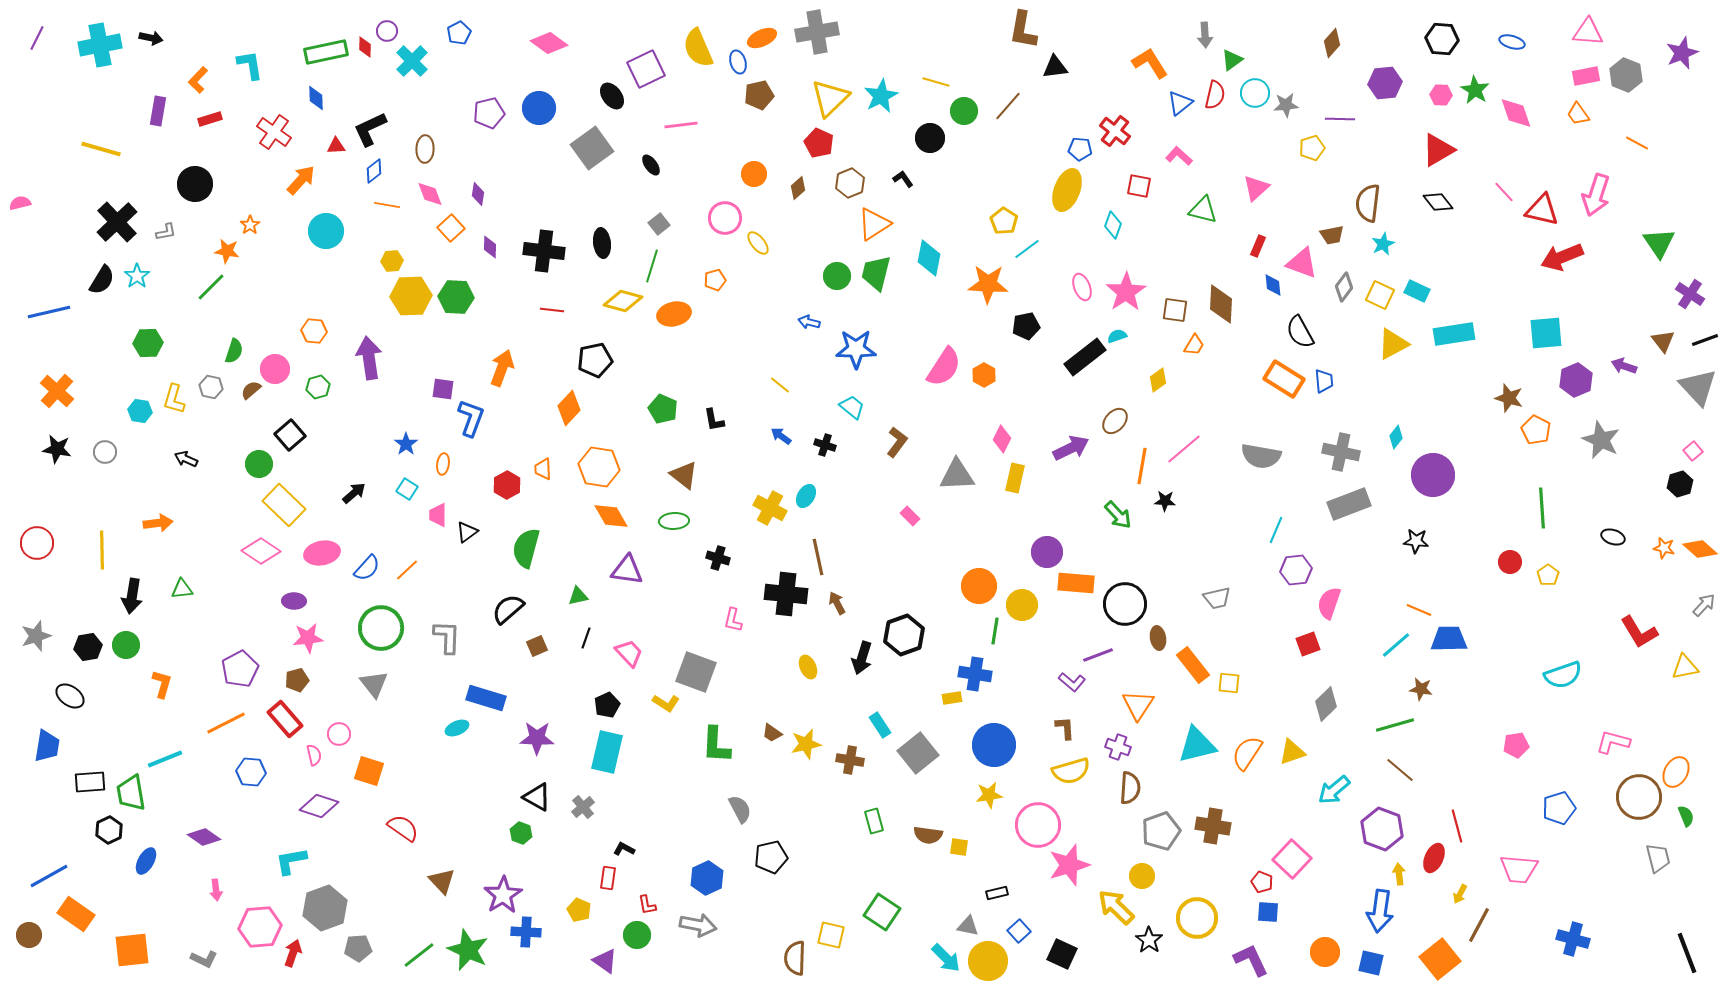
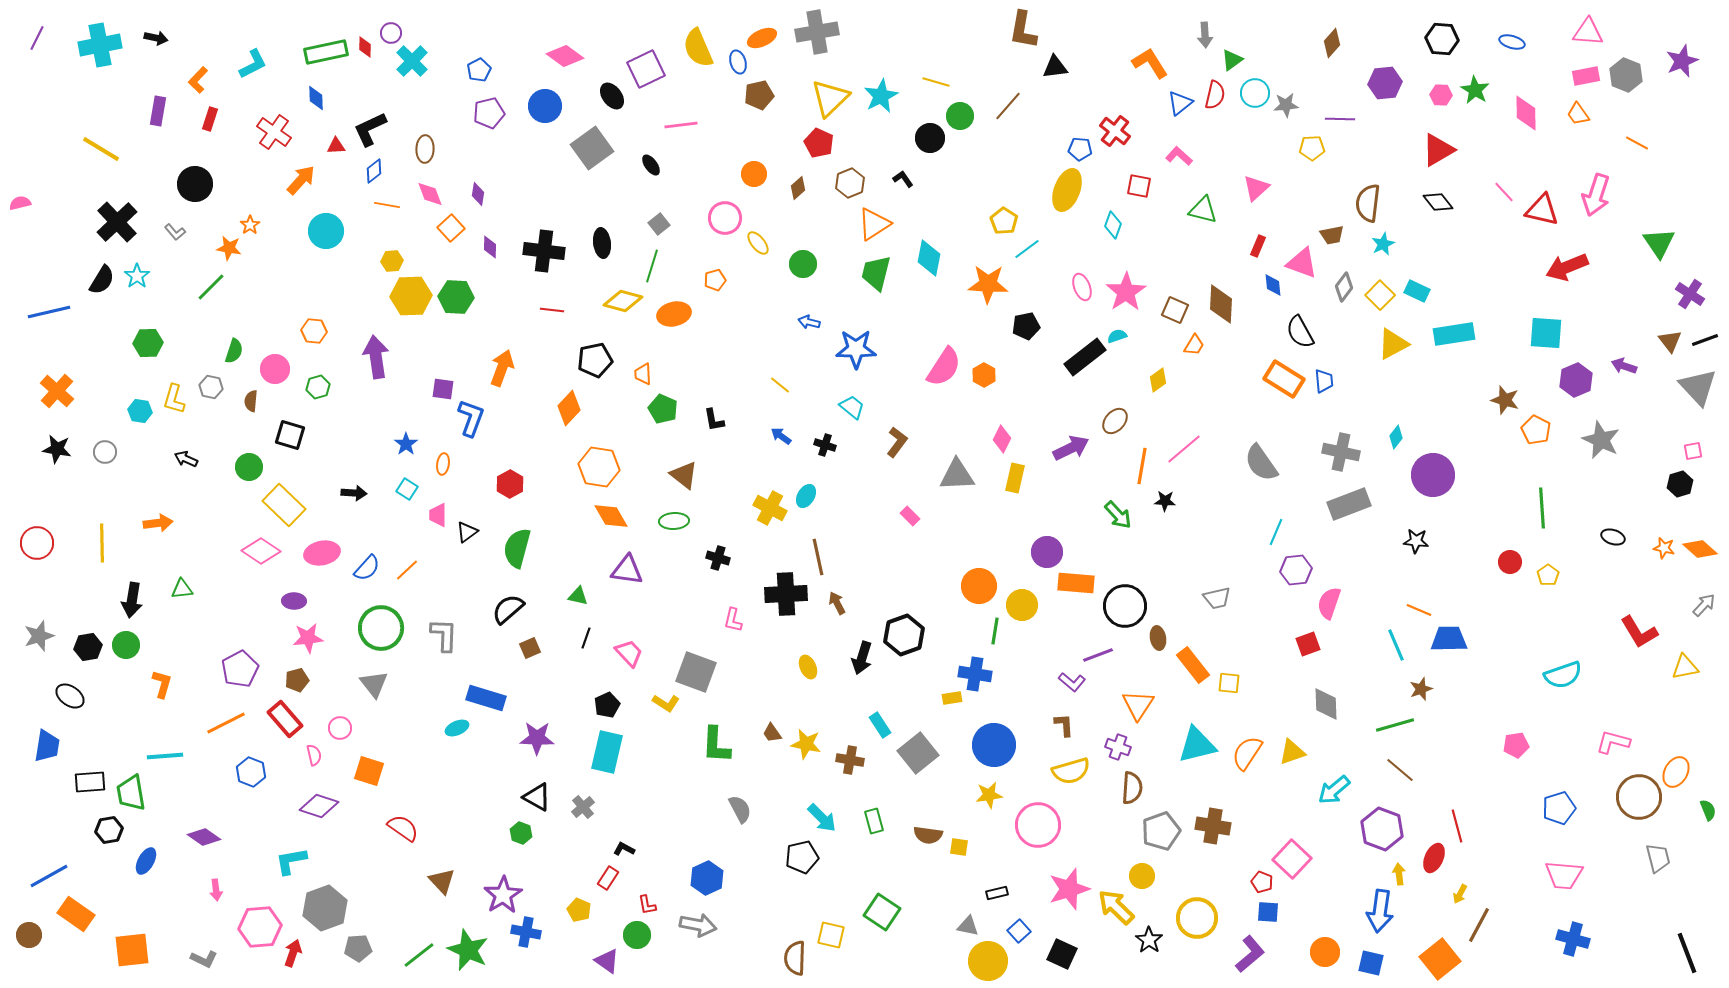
purple circle at (387, 31): moved 4 px right, 2 px down
blue pentagon at (459, 33): moved 20 px right, 37 px down
black arrow at (151, 38): moved 5 px right
pink diamond at (549, 43): moved 16 px right, 13 px down
purple star at (1682, 53): moved 8 px down
cyan L-shape at (250, 65): moved 3 px right, 1 px up; rotated 72 degrees clockwise
blue circle at (539, 108): moved 6 px right, 2 px up
green circle at (964, 111): moved 4 px left, 5 px down
pink diamond at (1516, 113): moved 10 px right; rotated 18 degrees clockwise
red rectangle at (210, 119): rotated 55 degrees counterclockwise
yellow pentagon at (1312, 148): rotated 15 degrees clockwise
yellow line at (101, 149): rotated 15 degrees clockwise
gray L-shape at (166, 232): moved 9 px right; rotated 60 degrees clockwise
orange star at (227, 251): moved 2 px right, 3 px up
red arrow at (1562, 257): moved 5 px right, 10 px down
green circle at (837, 276): moved 34 px left, 12 px up
yellow square at (1380, 295): rotated 20 degrees clockwise
brown square at (1175, 310): rotated 16 degrees clockwise
cyan square at (1546, 333): rotated 9 degrees clockwise
brown triangle at (1663, 341): moved 7 px right
purple arrow at (369, 358): moved 7 px right, 1 px up
brown semicircle at (251, 390): moved 11 px down; rotated 45 degrees counterclockwise
brown star at (1509, 398): moved 4 px left, 2 px down
black square at (290, 435): rotated 32 degrees counterclockwise
pink square at (1693, 451): rotated 30 degrees clockwise
gray semicircle at (1261, 456): moved 7 px down; rotated 45 degrees clockwise
green circle at (259, 464): moved 10 px left, 3 px down
orange trapezoid at (543, 469): moved 100 px right, 95 px up
red hexagon at (507, 485): moved 3 px right, 1 px up
black arrow at (354, 493): rotated 45 degrees clockwise
cyan line at (1276, 530): moved 2 px down
green semicircle at (526, 548): moved 9 px left
yellow line at (102, 550): moved 7 px up
black cross at (786, 594): rotated 9 degrees counterclockwise
black arrow at (132, 596): moved 4 px down
green triangle at (578, 596): rotated 25 degrees clockwise
black circle at (1125, 604): moved 2 px down
gray star at (36, 636): moved 3 px right
gray L-shape at (447, 637): moved 3 px left, 2 px up
cyan line at (1396, 645): rotated 72 degrees counterclockwise
brown square at (537, 646): moved 7 px left, 2 px down
brown star at (1421, 689): rotated 30 degrees counterclockwise
gray diamond at (1326, 704): rotated 48 degrees counterclockwise
brown L-shape at (1065, 728): moved 1 px left, 3 px up
brown trapezoid at (772, 733): rotated 20 degrees clockwise
pink circle at (339, 734): moved 1 px right, 6 px up
yellow star at (806, 744): rotated 24 degrees clockwise
cyan line at (165, 759): moved 3 px up; rotated 18 degrees clockwise
blue hexagon at (251, 772): rotated 16 degrees clockwise
brown semicircle at (1130, 788): moved 2 px right
green semicircle at (1686, 816): moved 22 px right, 6 px up
black hexagon at (109, 830): rotated 16 degrees clockwise
black pentagon at (771, 857): moved 31 px right
pink star at (1069, 865): moved 24 px down
pink trapezoid at (1519, 869): moved 45 px right, 6 px down
red rectangle at (608, 878): rotated 25 degrees clockwise
blue cross at (526, 932): rotated 8 degrees clockwise
cyan arrow at (946, 958): moved 124 px left, 140 px up
purple L-shape at (1251, 960): moved 1 px left, 6 px up; rotated 75 degrees clockwise
purple triangle at (605, 961): moved 2 px right
